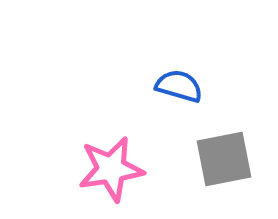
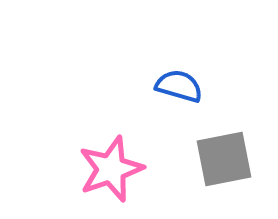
pink star: rotated 10 degrees counterclockwise
